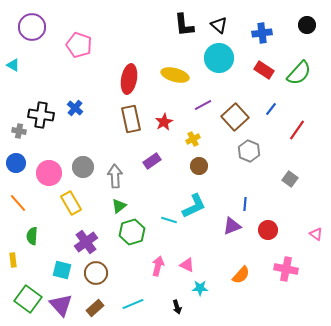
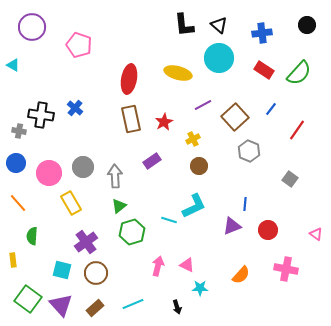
yellow ellipse at (175, 75): moved 3 px right, 2 px up
